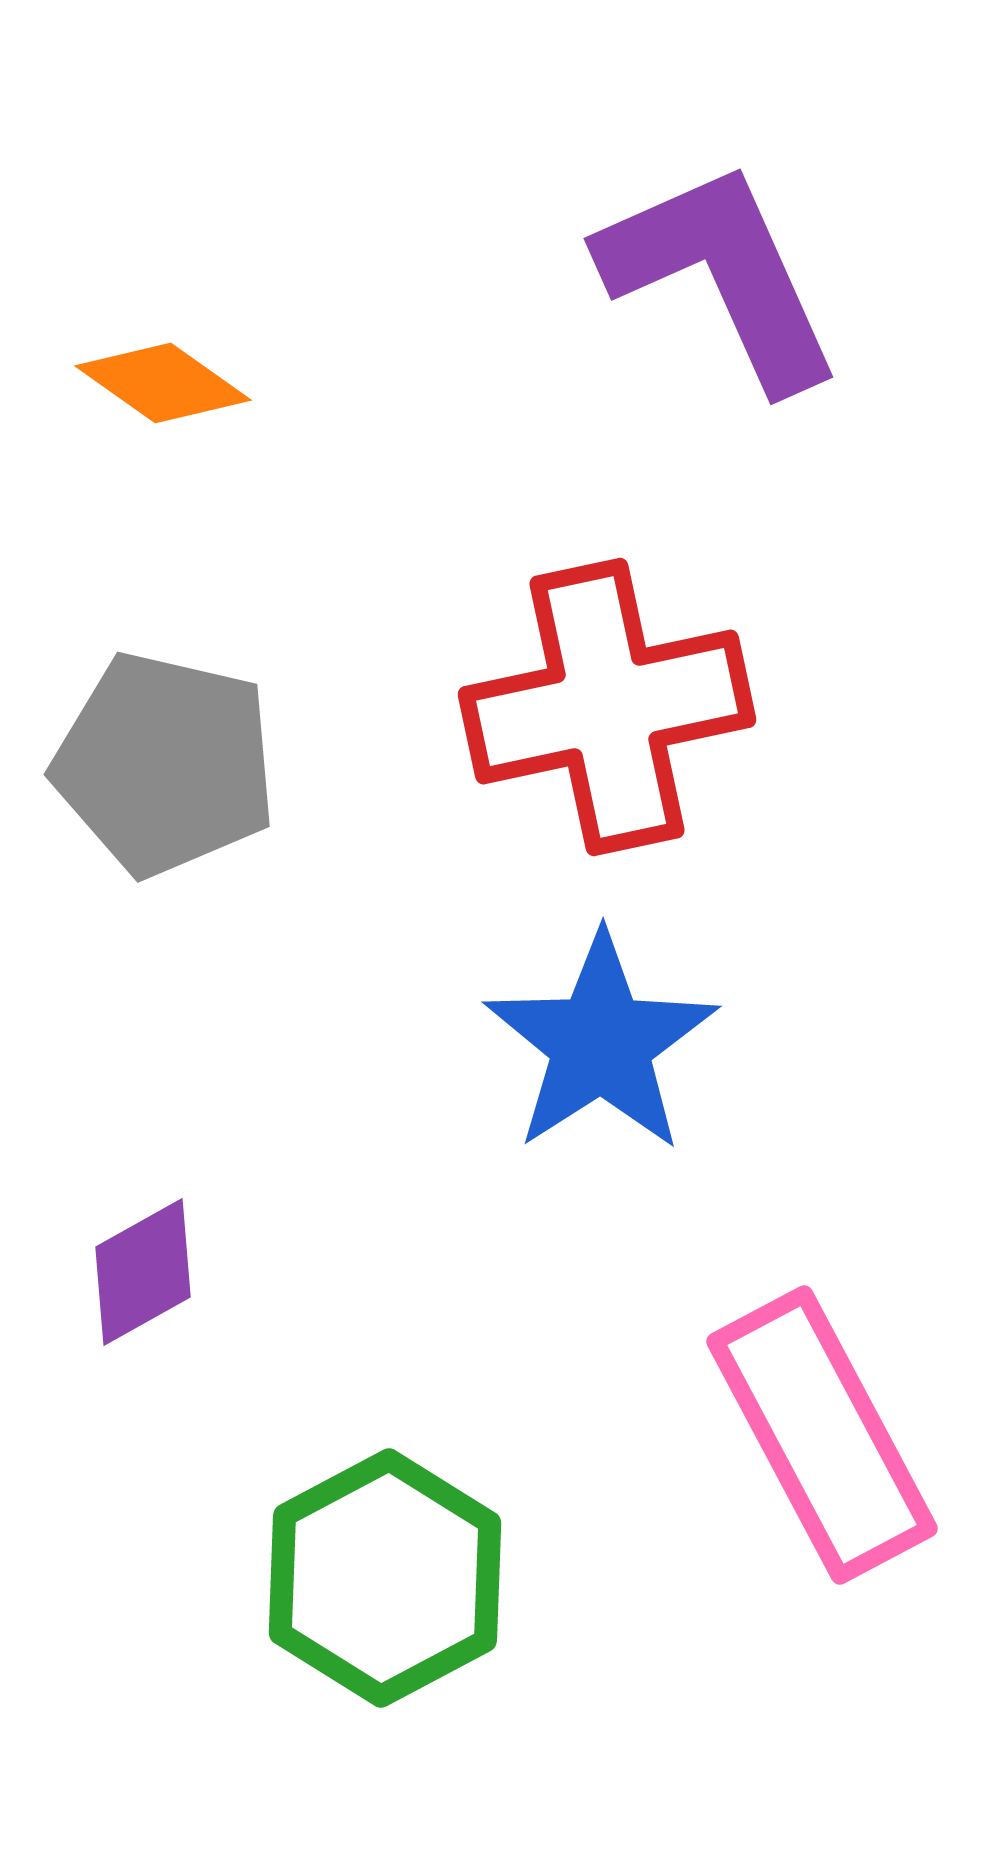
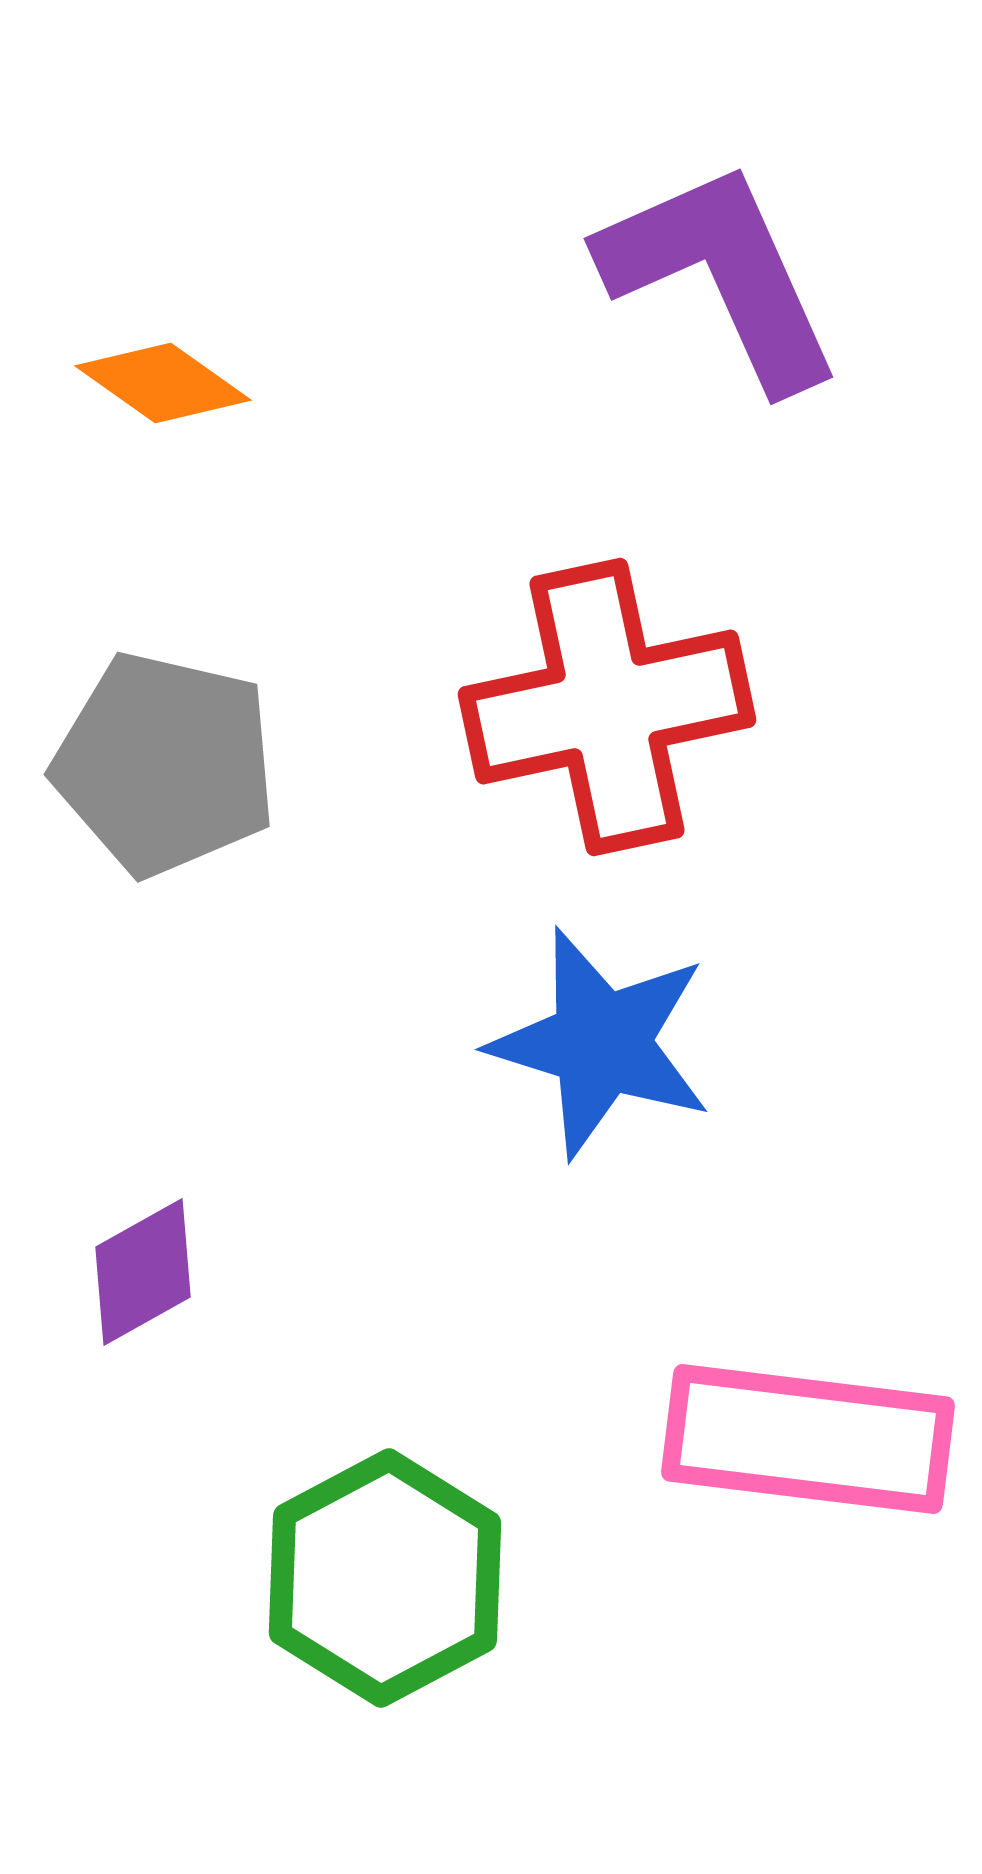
blue star: rotated 22 degrees counterclockwise
pink rectangle: moved 14 px left, 4 px down; rotated 55 degrees counterclockwise
